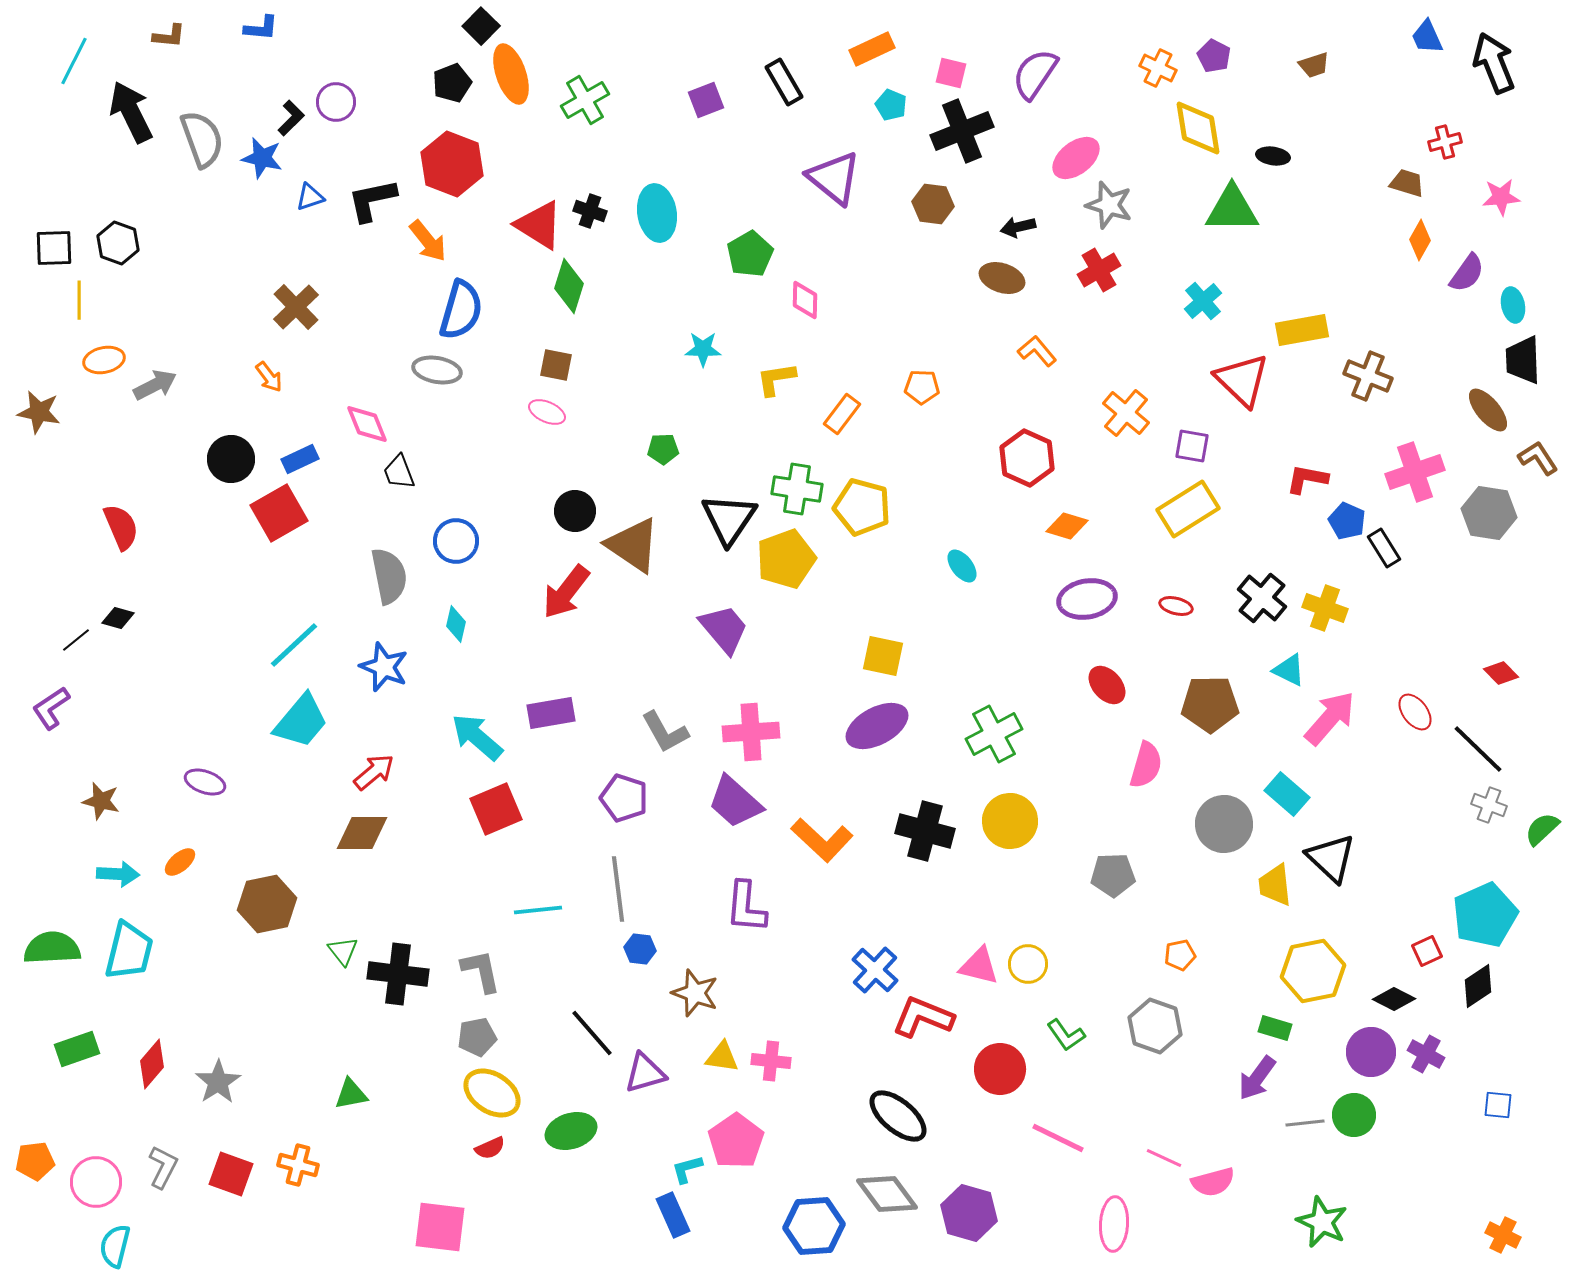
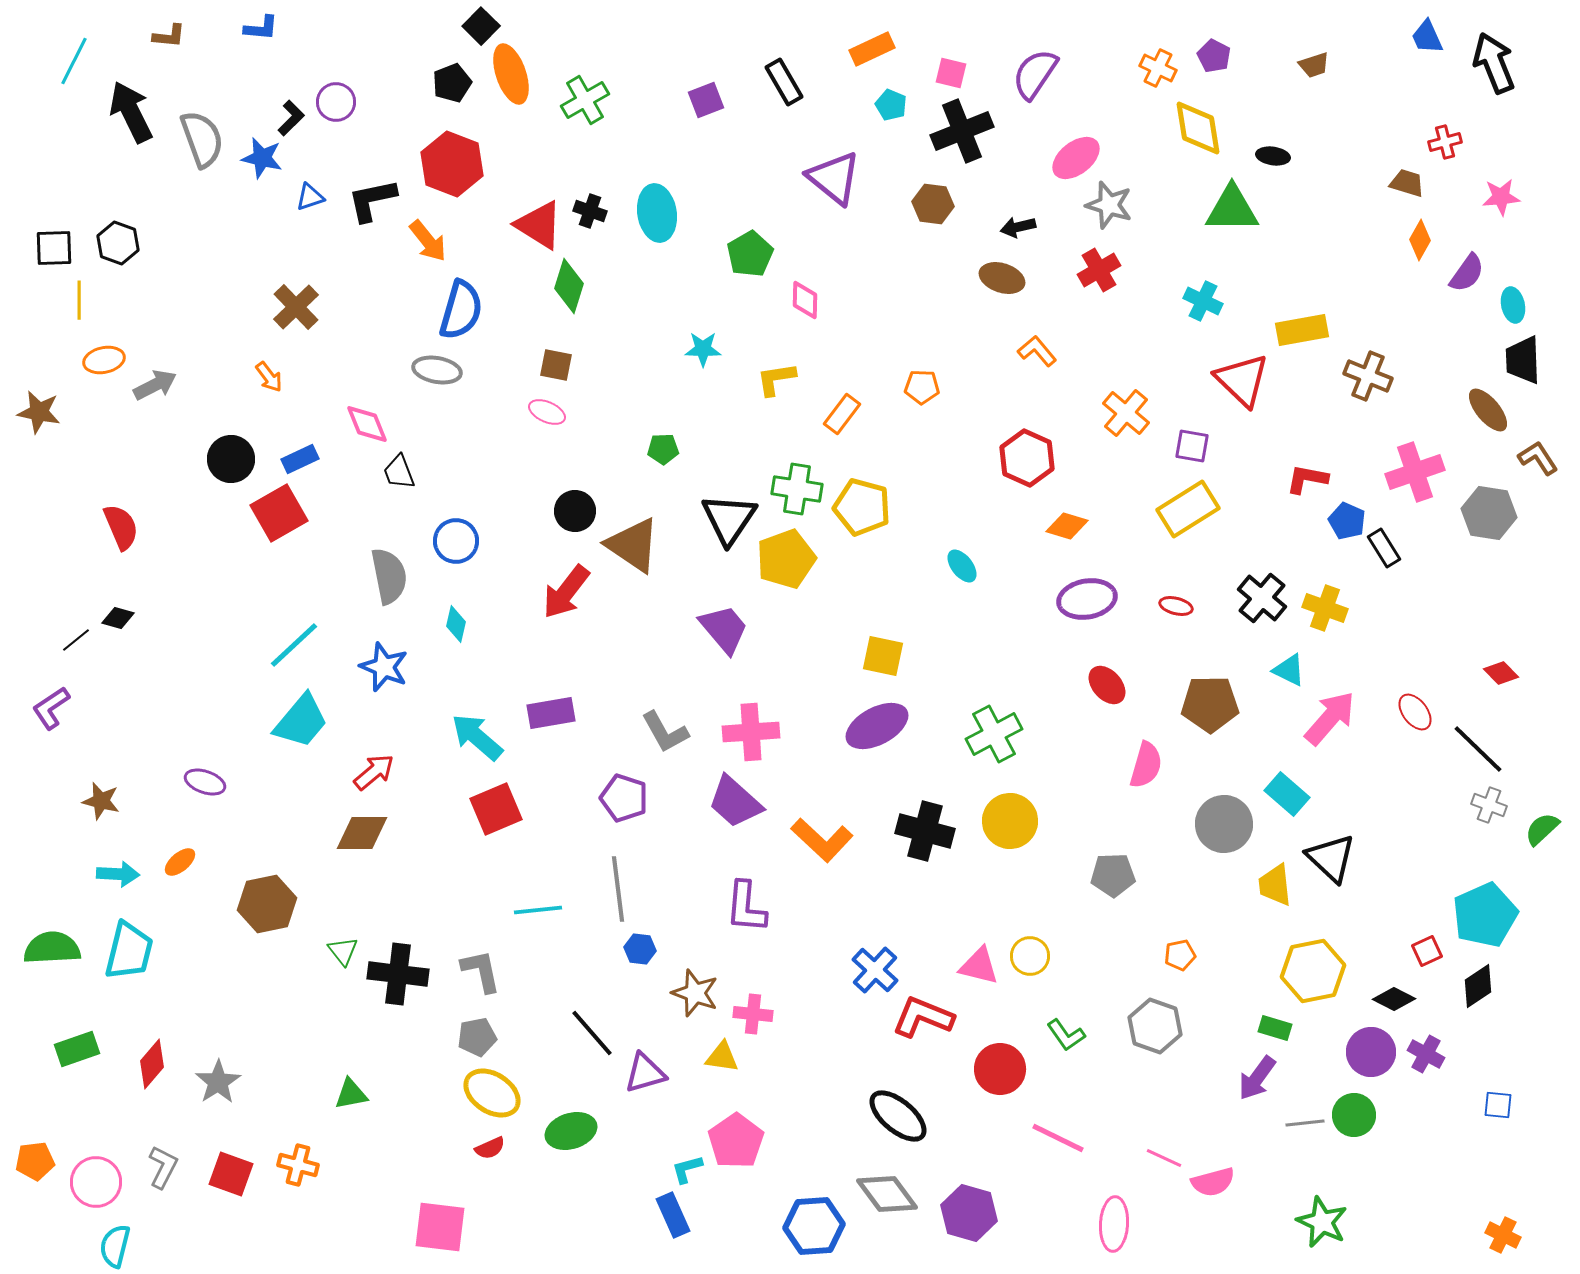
cyan cross at (1203, 301): rotated 24 degrees counterclockwise
yellow circle at (1028, 964): moved 2 px right, 8 px up
pink cross at (771, 1061): moved 18 px left, 47 px up
